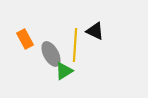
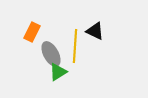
orange rectangle: moved 7 px right, 7 px up; rotated 54 degrees clockwise
yellow line: moved 1 px down
green triangle: moved 6 px left, 1 px down
